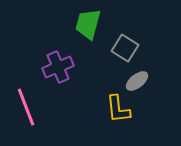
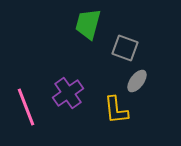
gray square: rotated 12 degrees counterclockwise
purple cross: moved 10 px right, 26 px down; rotated 12 degrees counterclockwise
gray ellipse: rotated 15 degrees counterclockwise
yellow L-shape: moved 2 px left, 1 px down
